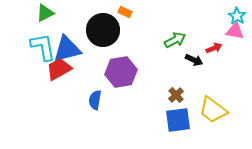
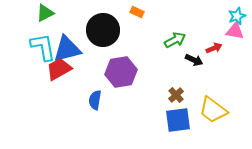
orange rectangle: moved 12 px right
cyan star: rotated 18 degrees clockwise
